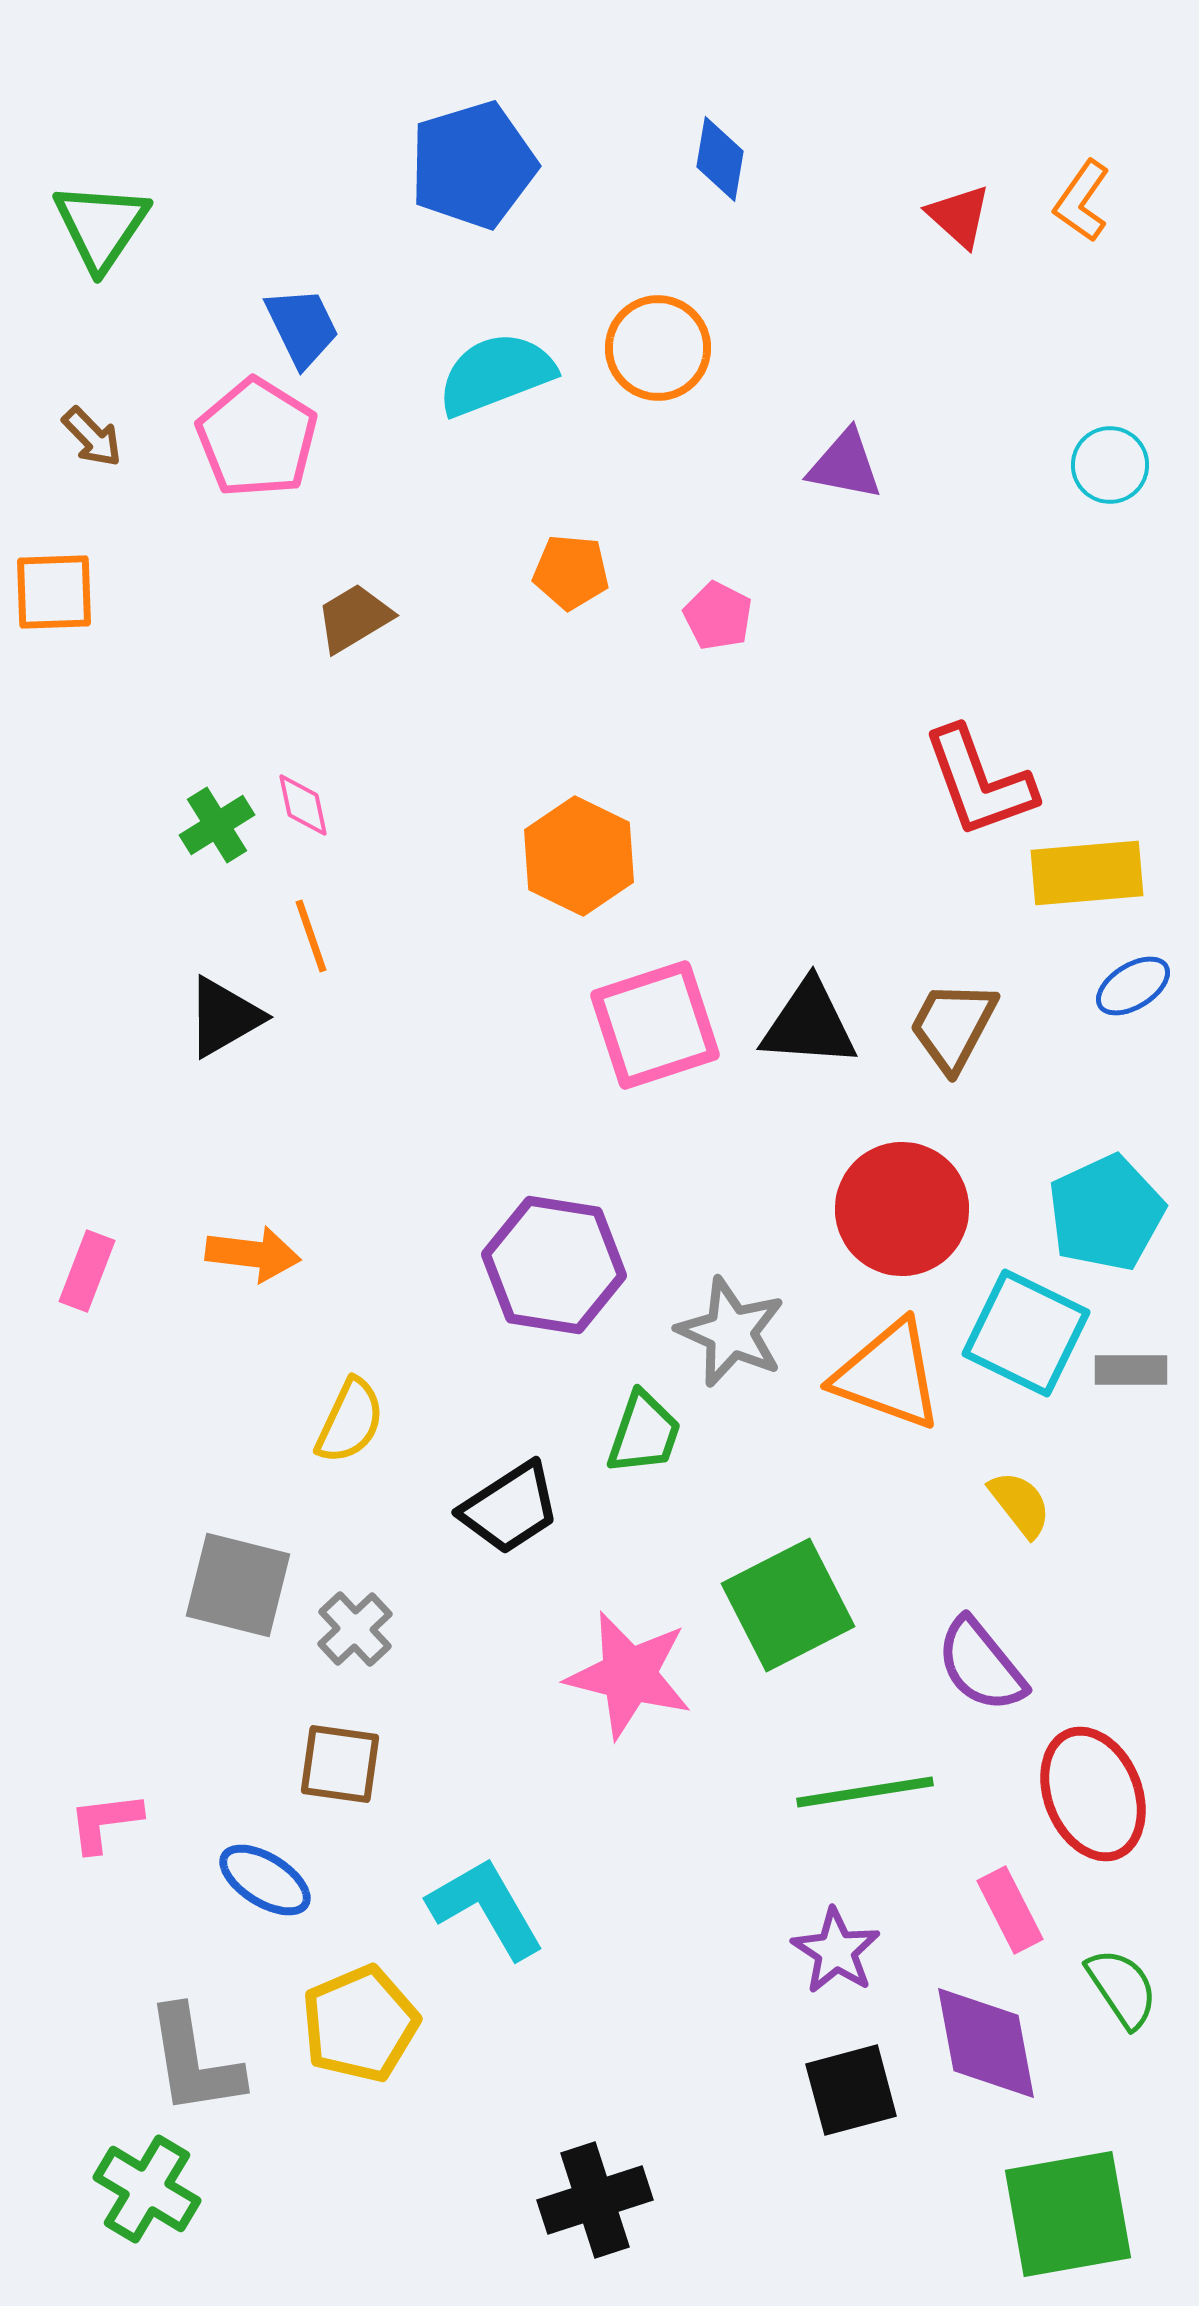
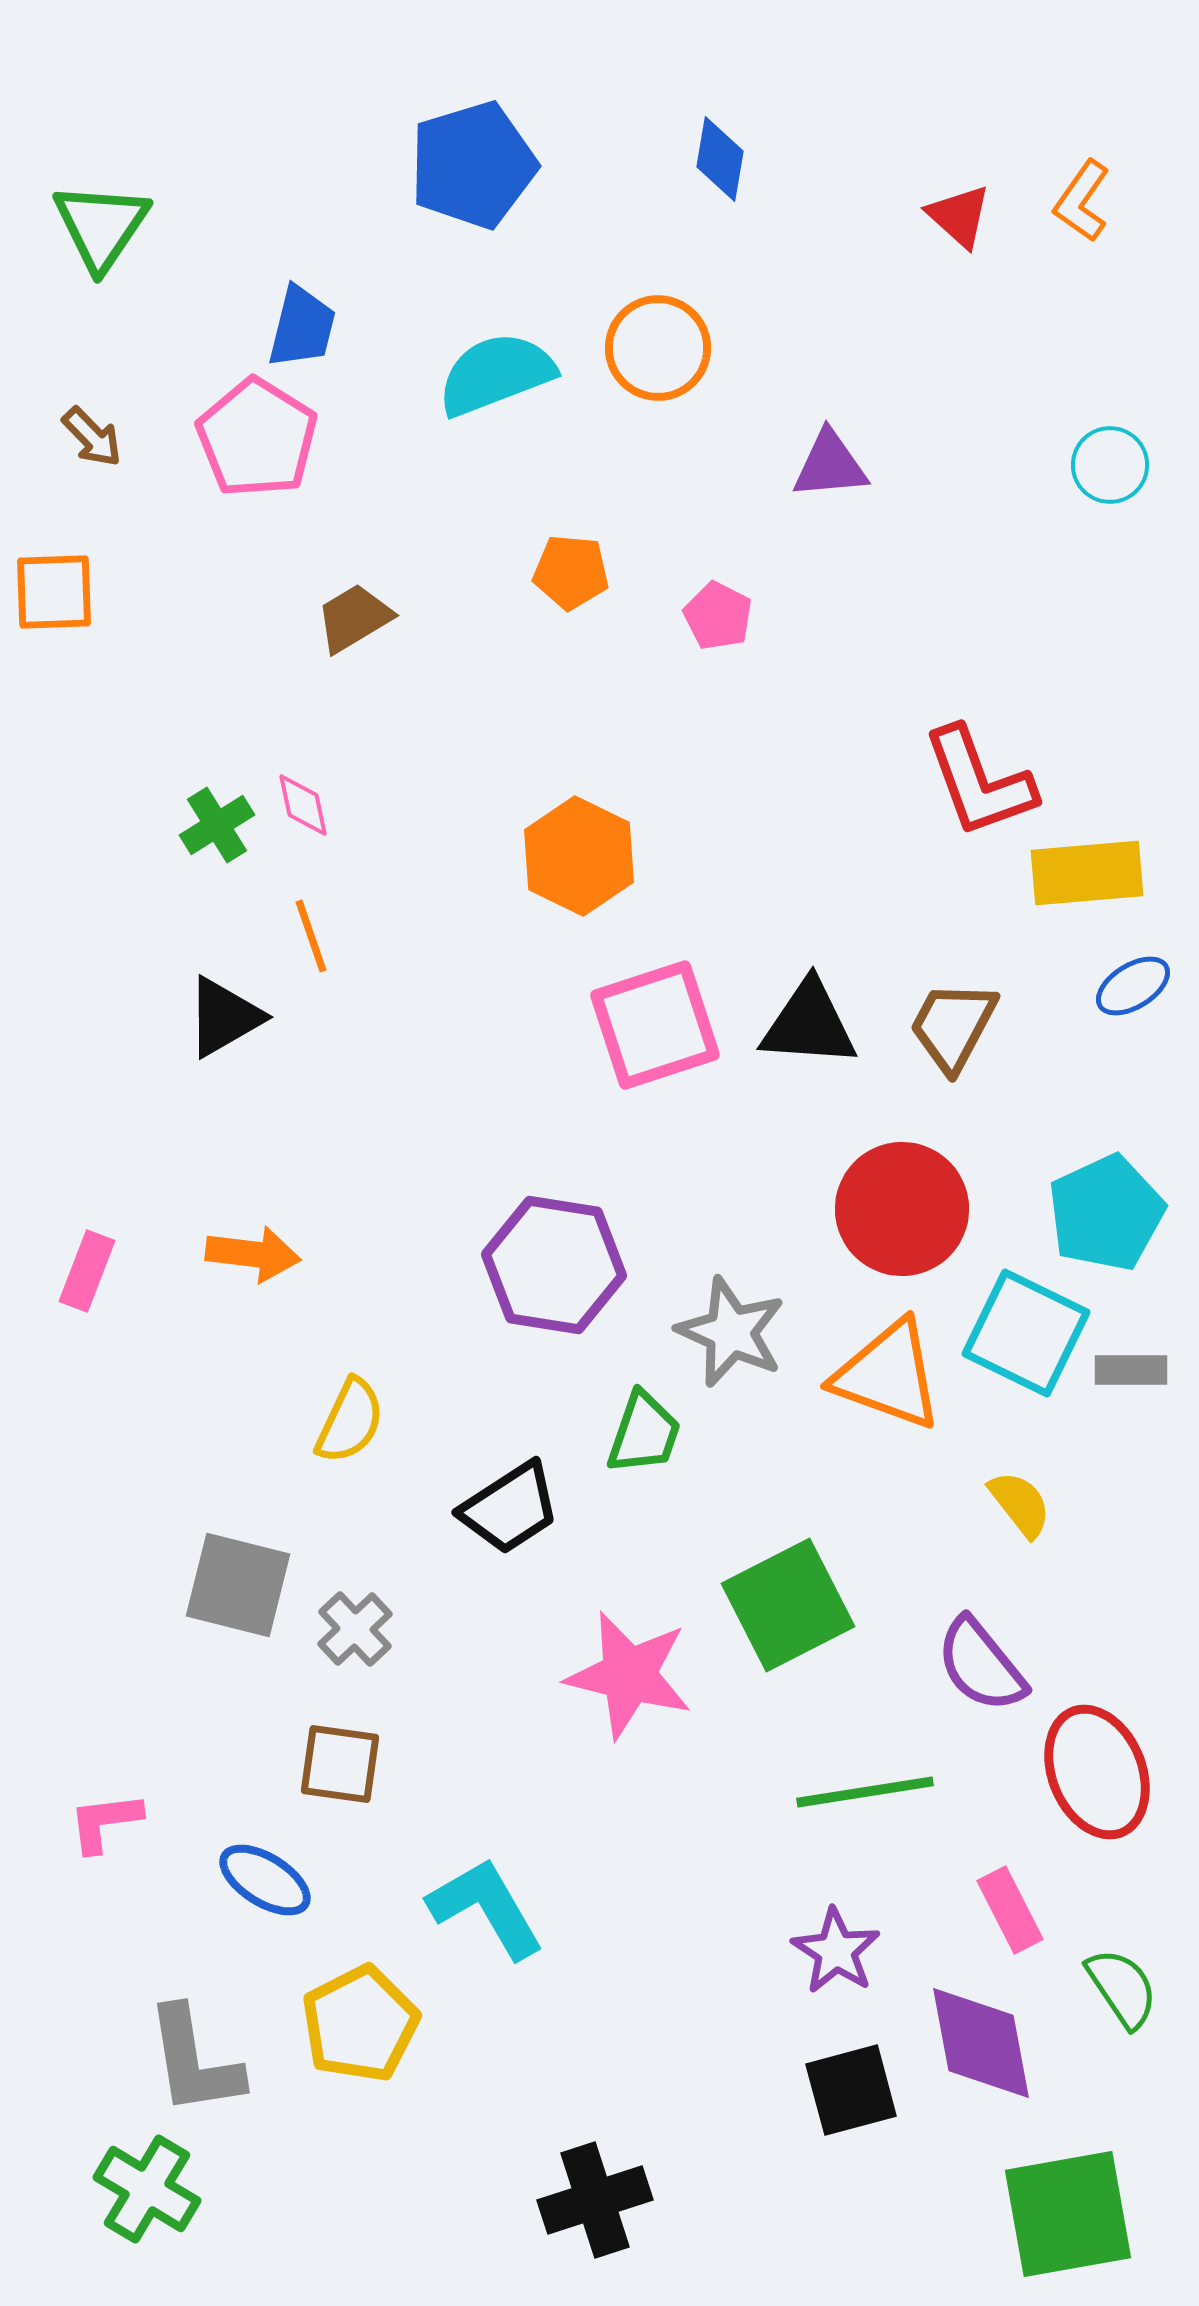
blue trapezoid at (302, 327): rotated 40 degrees clockwise
purple triangle at (845, 465): moved 15 px left; rotated 16 degrees counterclockwise
red ellipse at (1093, 1794): moved 4 px right, 22 px up
yellow pentagon at (360, 2024): rotated 4 degrees counterclockwise
purple diamond at (986, 2043): moved 5 px left
